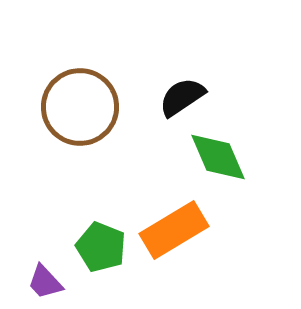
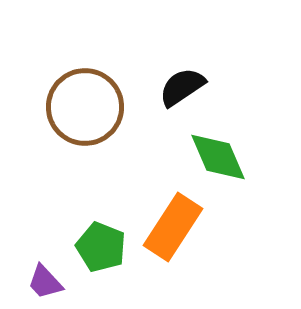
black semicircle: moved 10 px up
brown circle: moved 5 px right
orange rectangle: moved 1 px left, 3 px up; rotated 26 degrees counterclockwise
